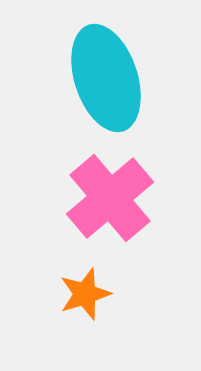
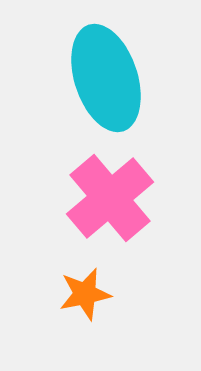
orange star: rotated 6 degrees clockwise
